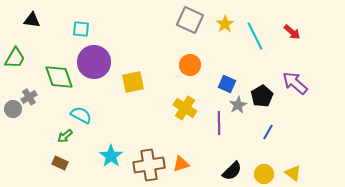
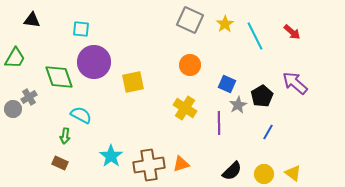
green arrow: rotated 42 degrees counterclockwise
